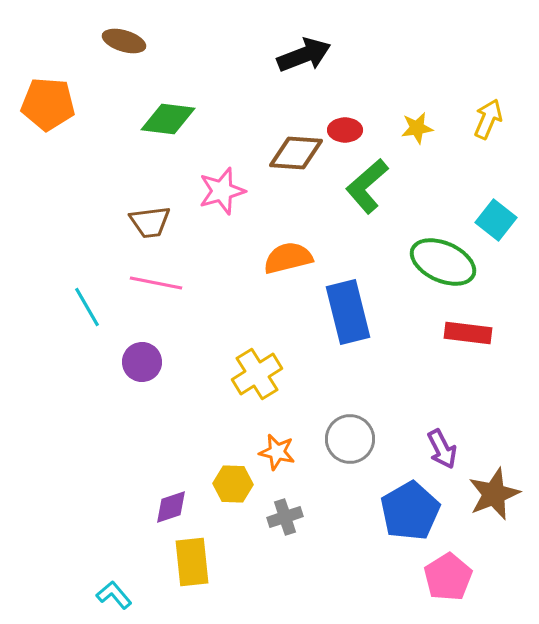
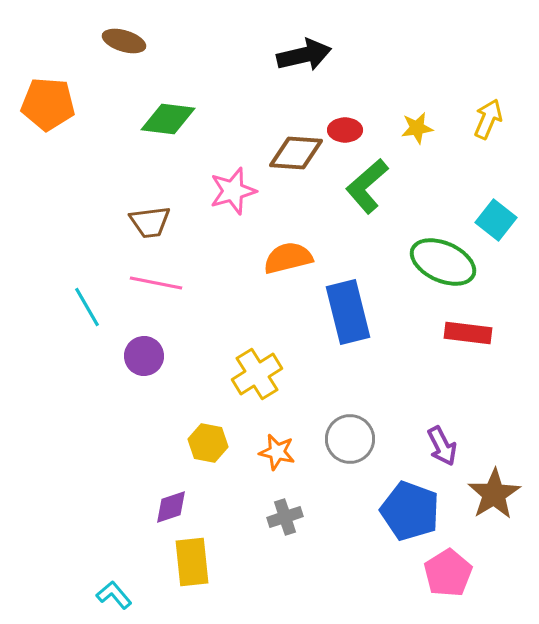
black arrow: rotated 8 degrees clockwise
pink star: moved 11 px right
purple circle: moved 2 px right, 6 px up
purple arrow: moved 3 px up
yellow hexagon: moved 25 px left, 41 px up; rotated 9 degrees clockwise
brown star: rotated 10 degrees counterclockwise
blue pentagon: rotated 22 degrees counterclockwise
pink pentagon: moved 4 px up
